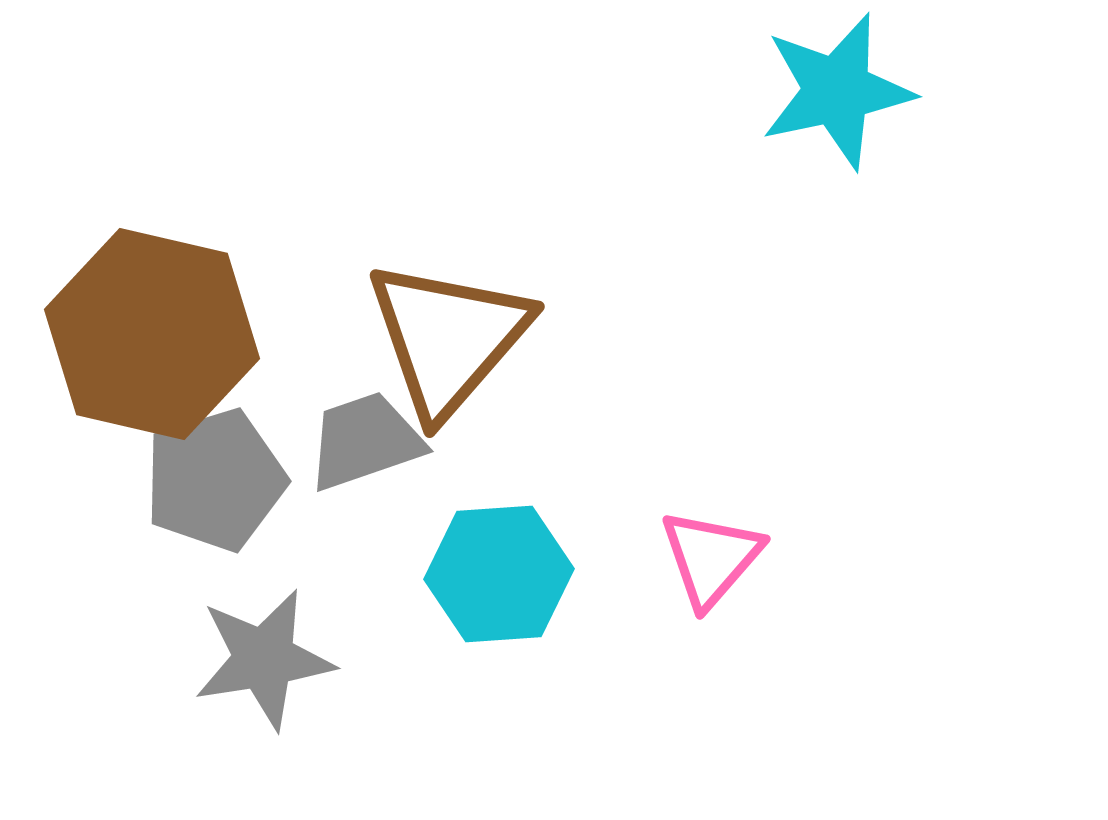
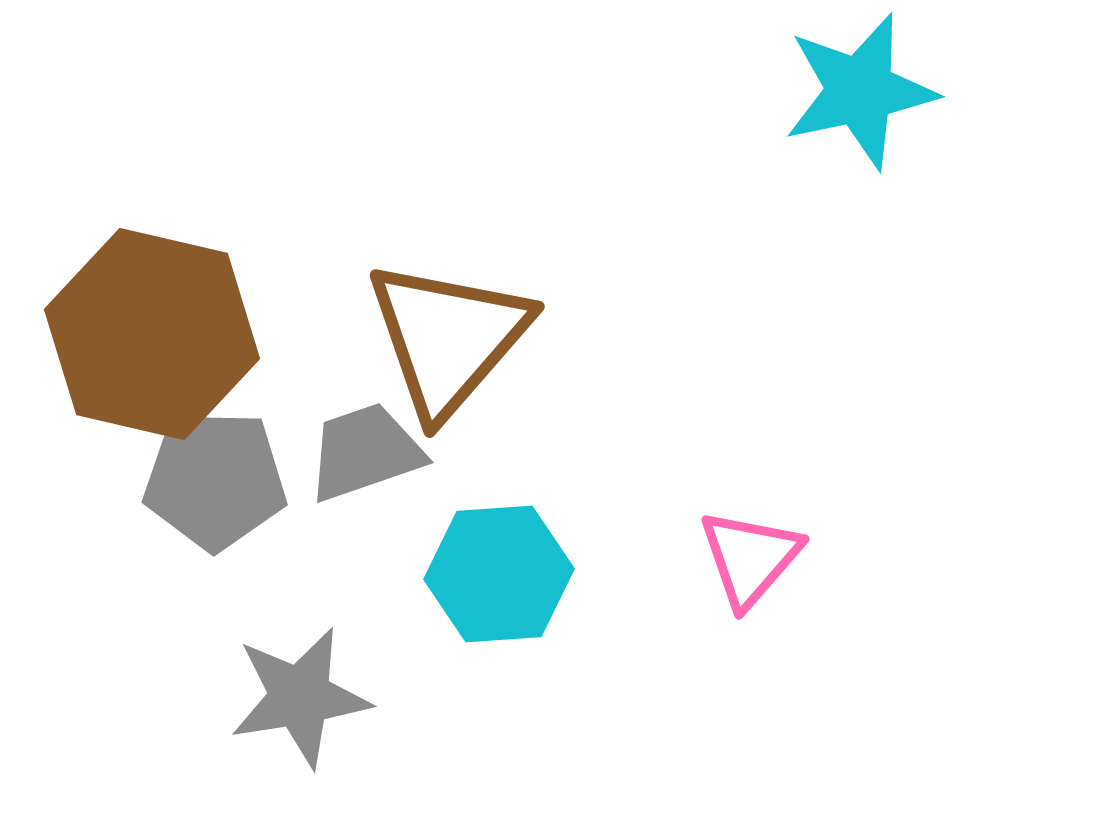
cyan star: moved 23 px right
gray trapezoid: moved 11 px down
gray pentagon: rotated 18 degrees clockwise
pink triangle: moved 39 px right
gray star: moved 36 px right, 38 px down
